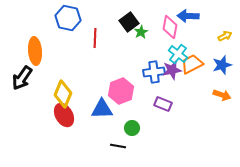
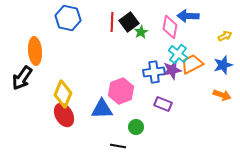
red line: moved 17 px right, 16 px up
blue star: moved 1 px right
green circle: moved 4 px right, 1 px up
